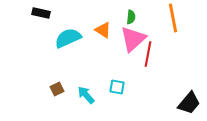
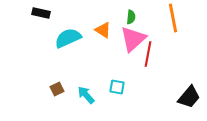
black trapezoid: moved 6 px up
